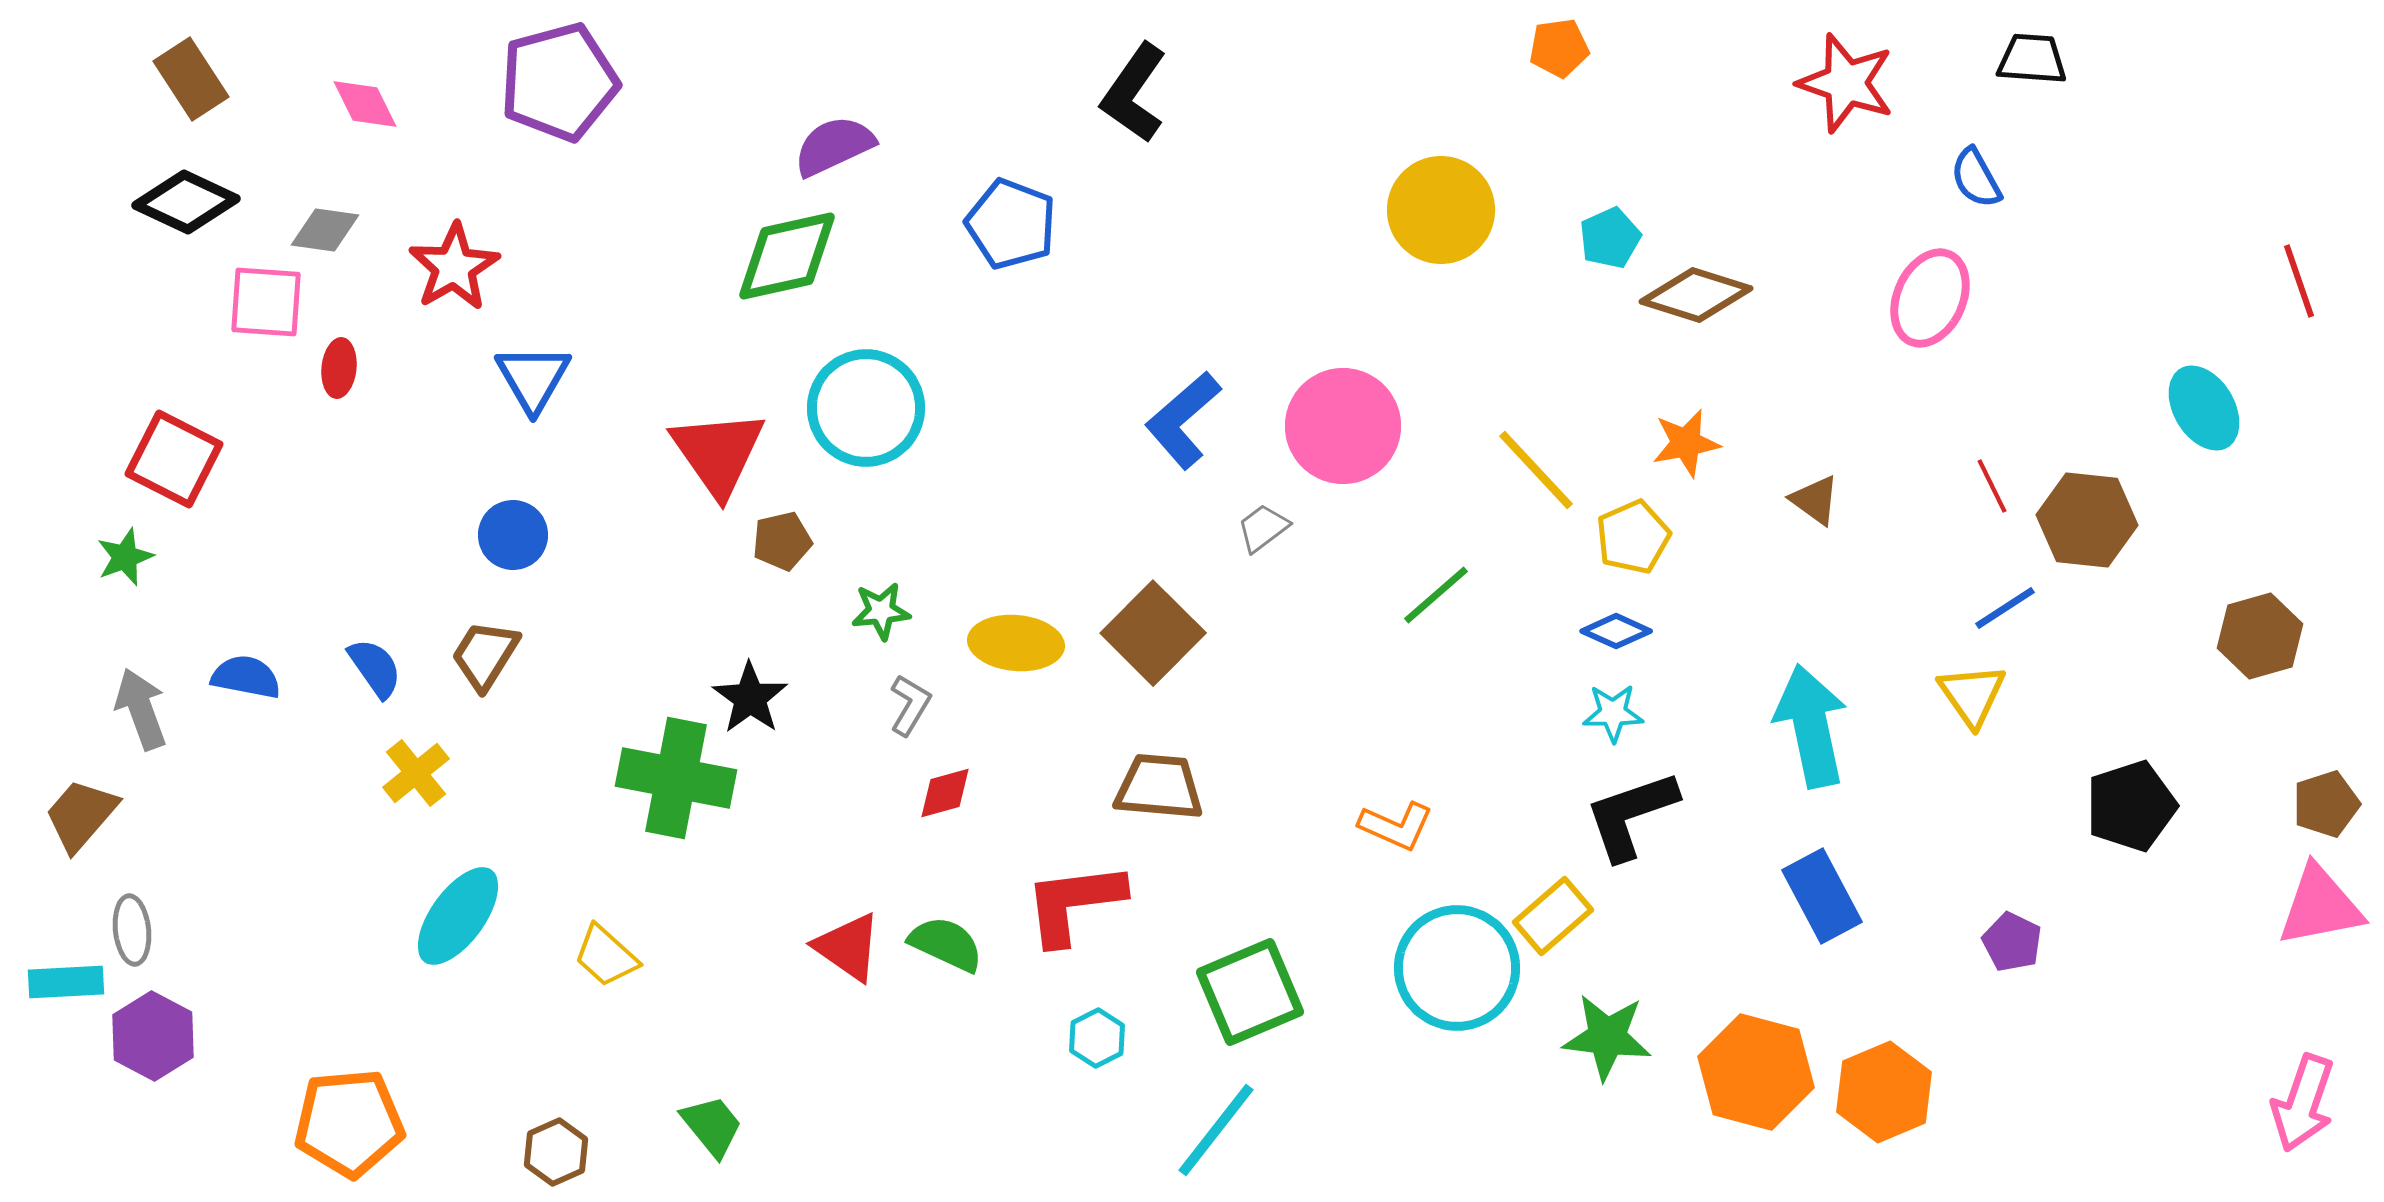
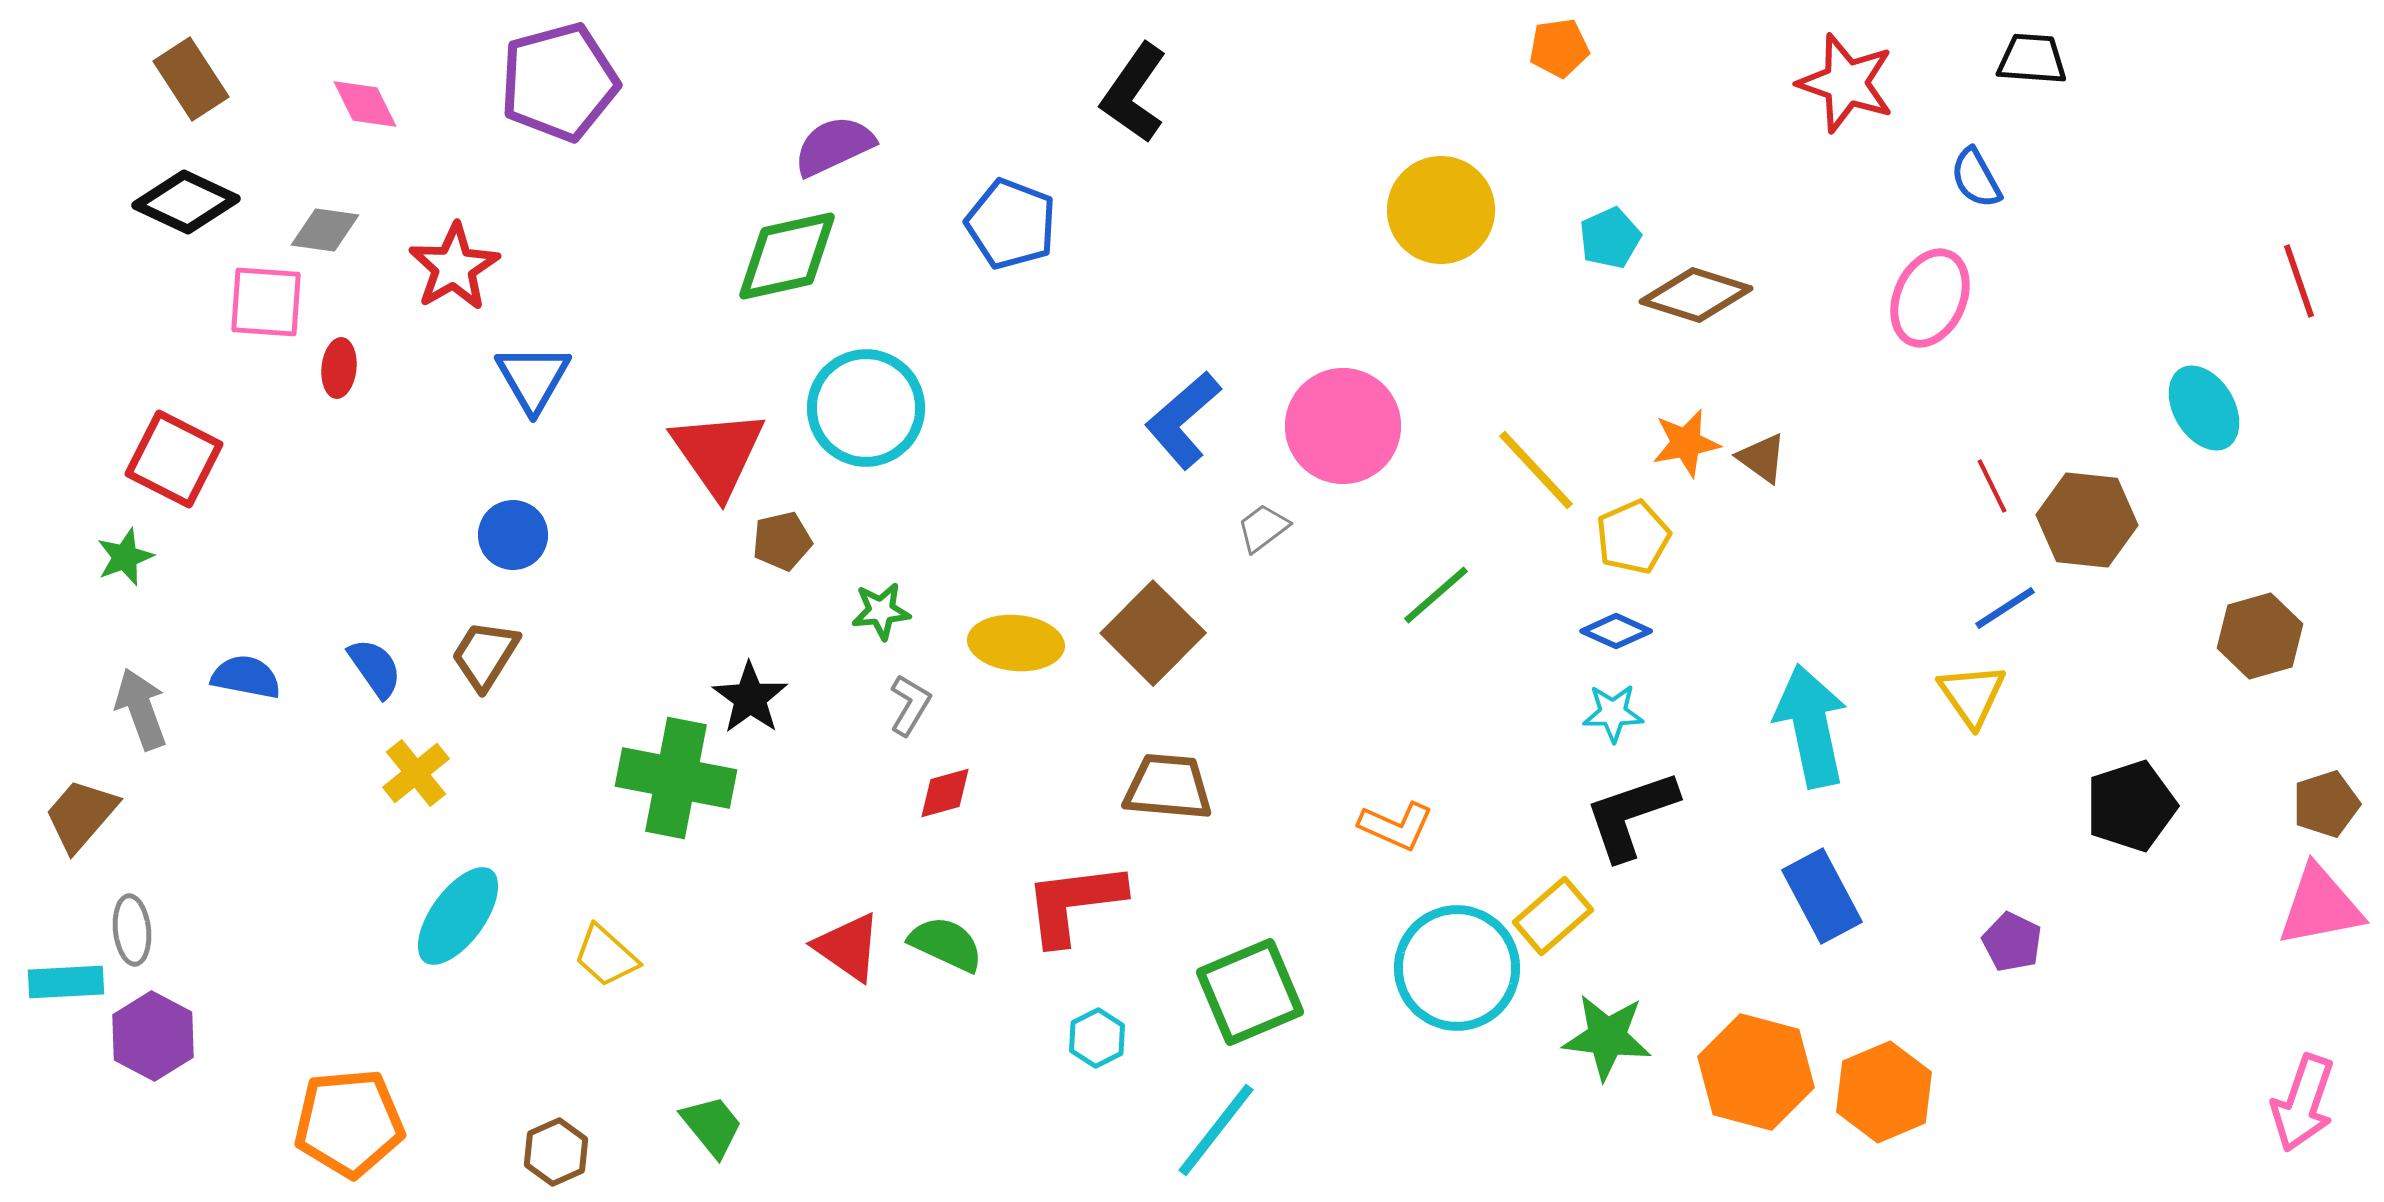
brown triangle at (1815, 500): moved 53 px left, 42 px up
brown trapezoid at (1159, 787): moved 9 px right
